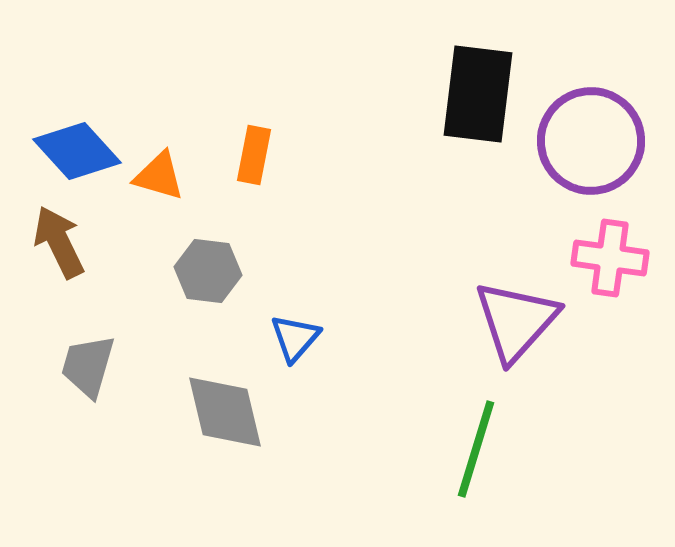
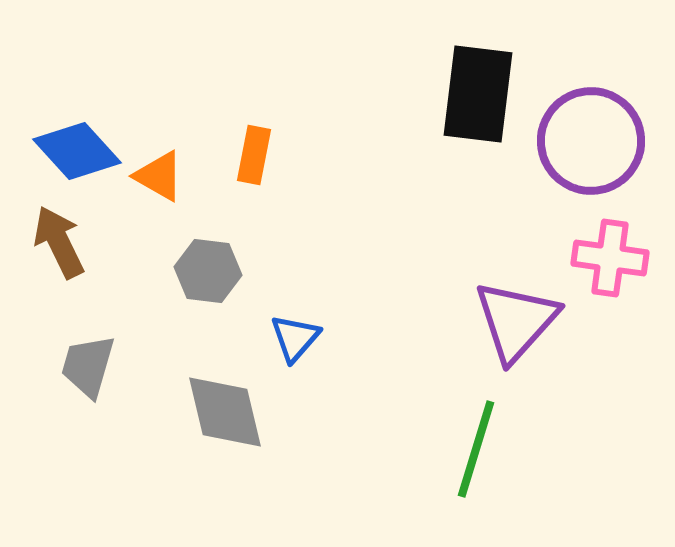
orange triangle: rotated 14 degrees clockwise
